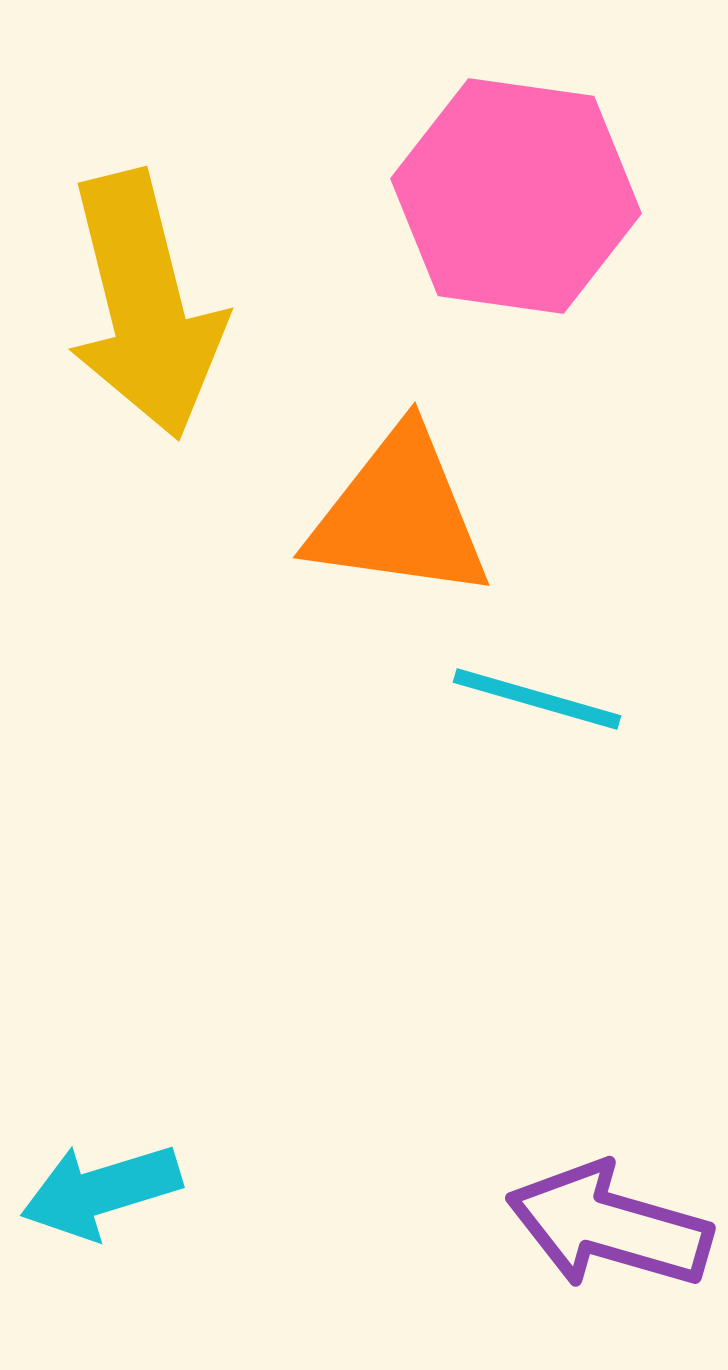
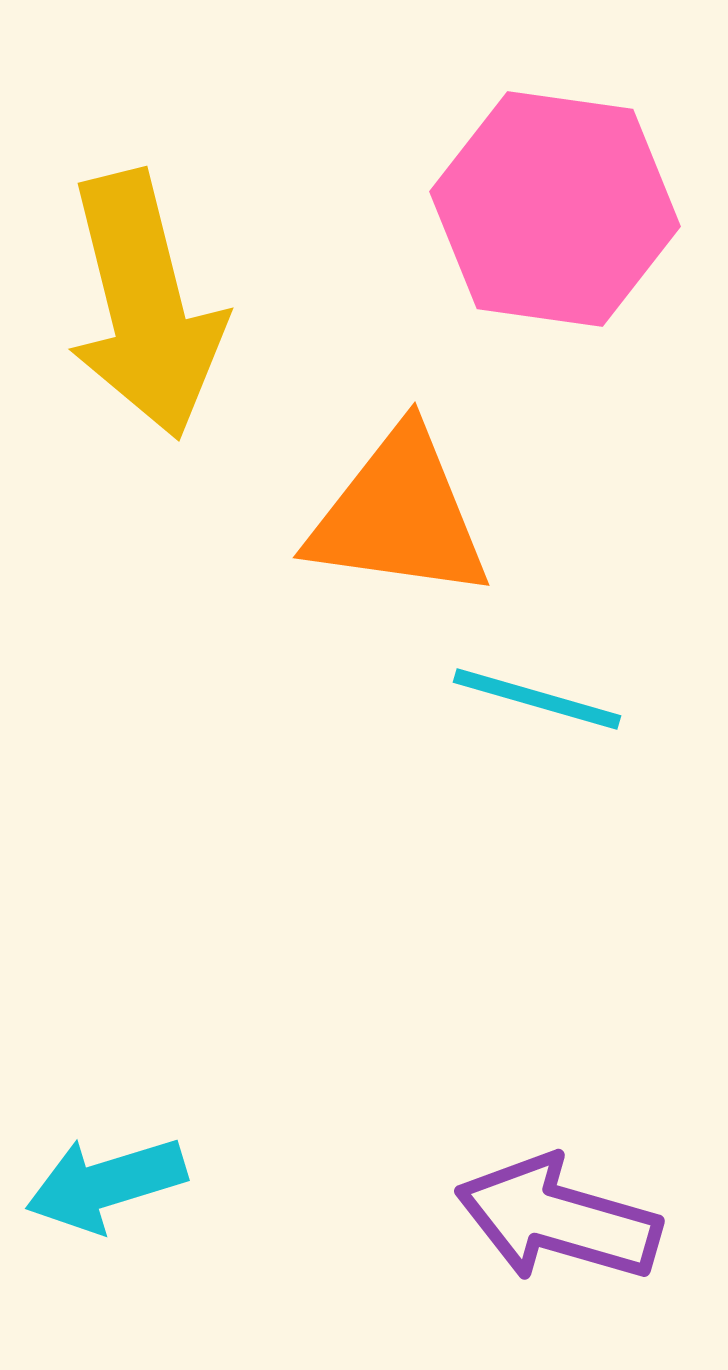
pink hexagon: moved 39 px right, 13 px down
cyan arrow: moved 5 px right, 7 px up
purple arrow: moved 51 px left, 7 px up
